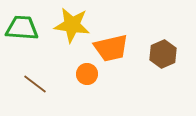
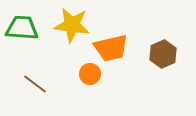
orange circle: moved 3 px right
